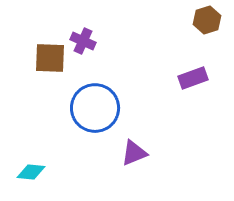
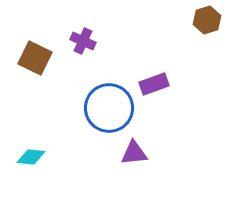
brown square: moved 15 px left; rotated 24 degrees clockwise
purple rectangle: moved 39 px left, 6 px down
blue circle: moved 14 px right
purple triangle: rotated 16 degrees clockwise
cyan diamond: moved 15 px up
